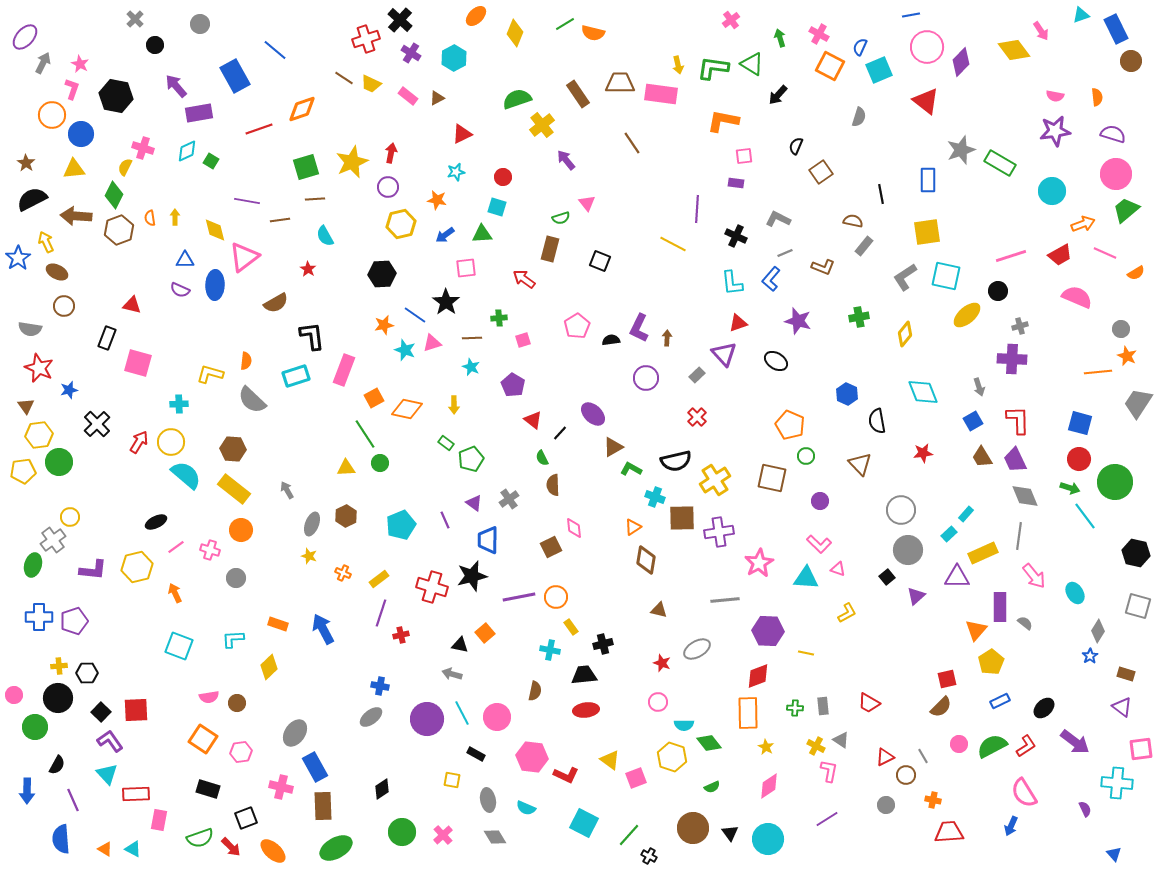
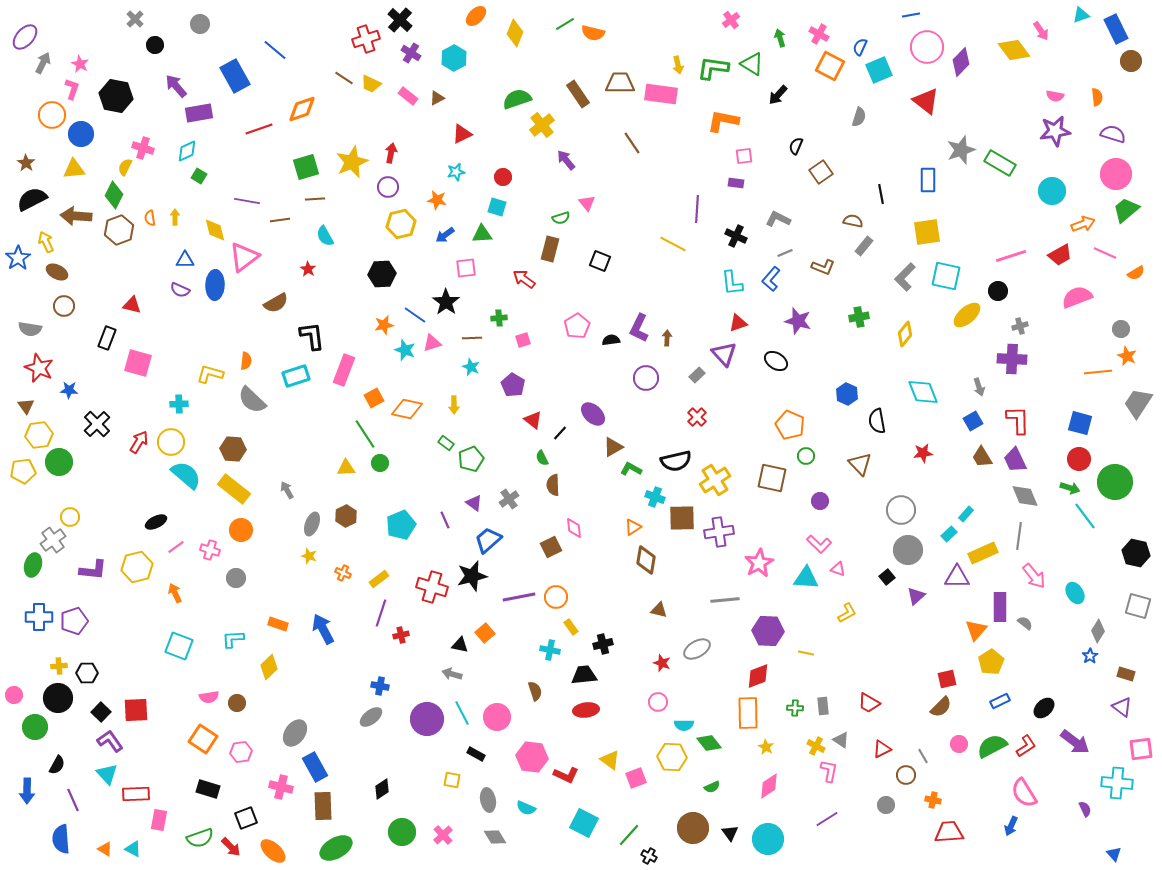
green square at (211, 161): moved 12 px left, 15 px down
gray L-shape at (905, 277): rotated 12 degrees counterclockwise
pink semicircle at (1077, 297): rotated 44 degrees counterclockwise
blue star at (69, 390): rotated 18 degrees clockwise
blue trapezoid at (488, 540): rotated 48 degrees clockwise
brown semicircle at (535, 691): rotated 30 degrees counterclockwise
yellow hexagon at (672, 757): rotated 16 degrees counterclockwise
red triangle at (885, 757): moved 3 px left, 8 px up
